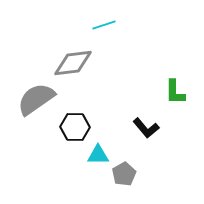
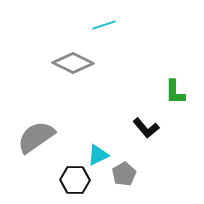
gray diamond: rotated 33 degrees clockwise
gray semicircle: moved 38 px down
black hexagon: moved 53 px down
cyan triangle: rotated 25 degrees counterclockwise
